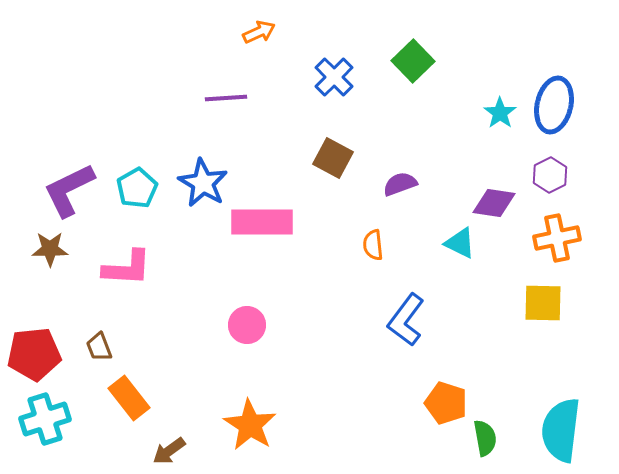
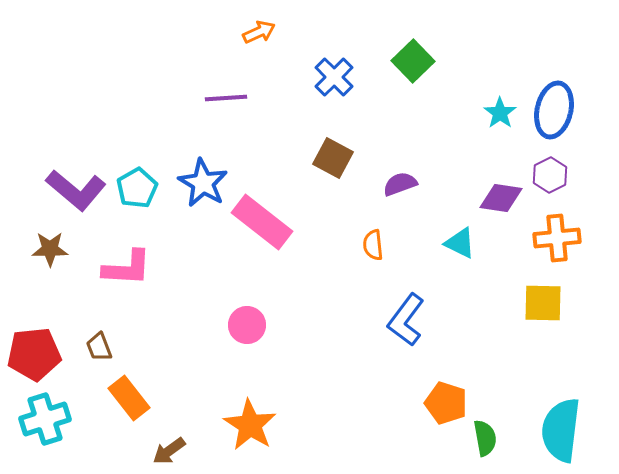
blue ellipse: moved 5 px down
purple L-shape: moved 7 px right; rotated 114 degrees counterclockwise
purple diamond: moved 7 px right, 5 px up
pink rectangle: rotated 38 degrees clockwise
orange cross: rotated 6 degrees clockwise
